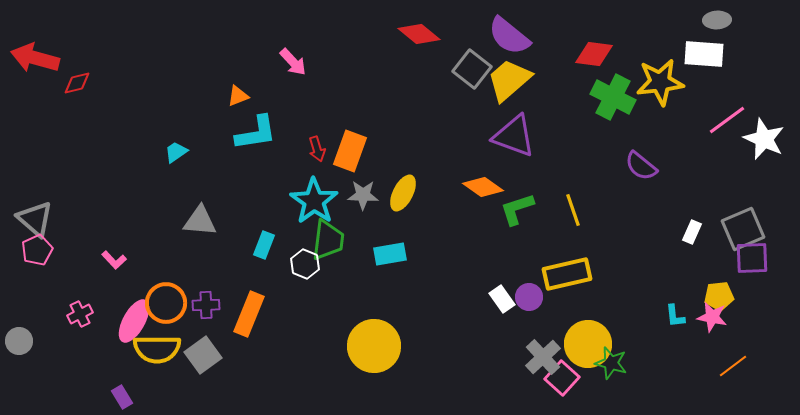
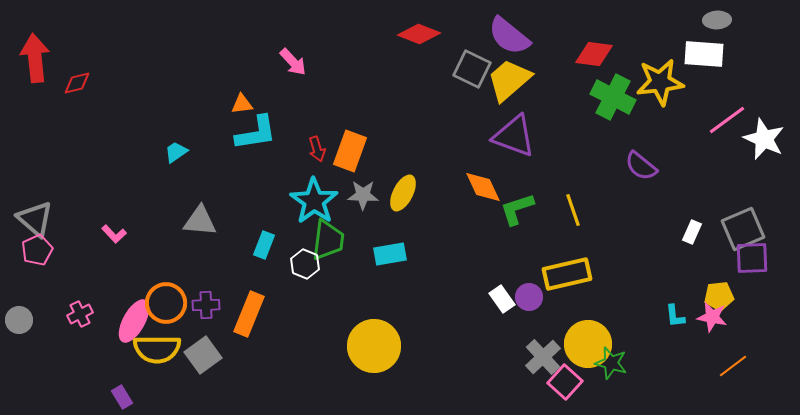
red diamond at (419, 34): rotated 18 degrees counterclockwise
red arrow at (35, 58): rotated 69 degrees clockwise
gray square at (472, 69): rotated 12 degrees counterclockwise
orange triangle at (238, 96): moved 4 px right, 8 px down; rotated 15 degrees clockwise
orange diamond at (483, 187): rotated 30 degrees clockwise
pink L-shape at (114, 260): moved 26 px up
gray circle at (19, 341): moved 21 px up
pink square at (562, 378): moved 3 px right, 4 px down
